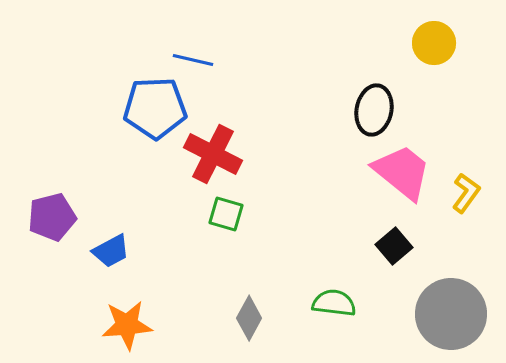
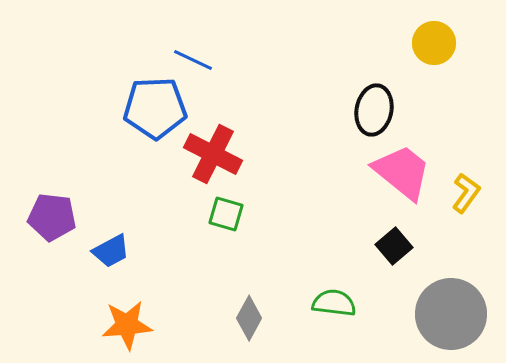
blue line: rotated 12 degrees clockwise
purple pentagon: rotated 21 degrees clockwise
